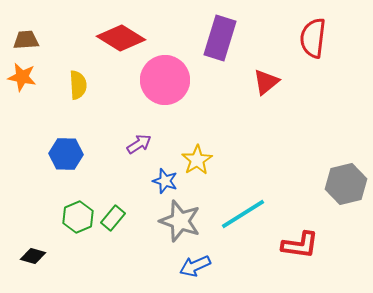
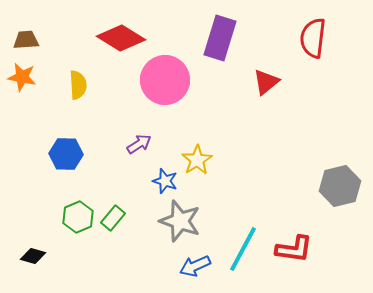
gray hexagon: moved 6 px left, 2 px down
cyan line: moved 35 px down; rotated 30 degrees counterclockwise
red L-shape: moved 6 px left, 4 px down
